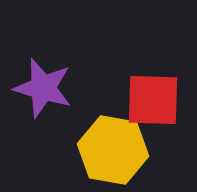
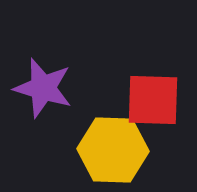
yellow hexagon: rotated 8 degrees counterclockwise
